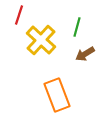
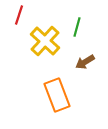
yellow cross: moved 4 px right, 1 px down
brown arrow: moved 8 px down
